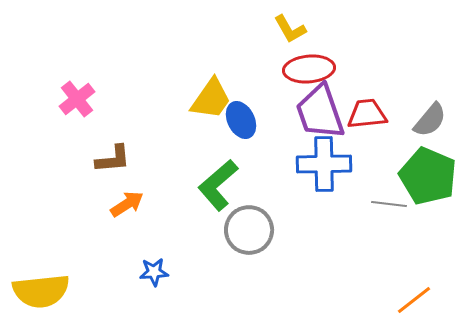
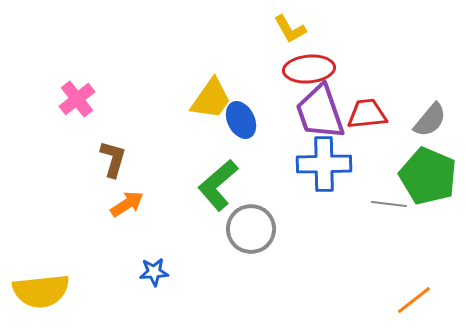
brown L-shape: rotated 69 degrees counterclockwise
gray circle: moved 2 px right, 1 px up
